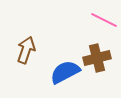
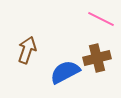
pink line: moved 3 px left, 1 px up
brown arrow: moved 1 px right
